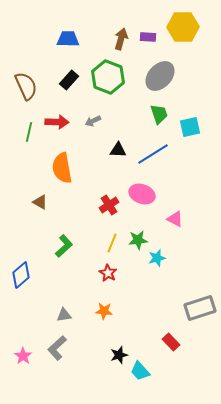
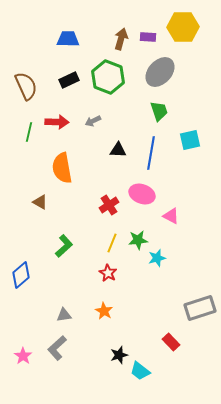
gray ellipse: moved 4 px up
black rectangle: rotated 24 degrees clockwise
green trapezoid: moved 3 px up
cyan square: moved 13 px down
blue line: moved 2 px left, 1 px up; rotated 48 degrees counterclockwise
pink triangle: moved 4 px left, 3 px up
orange star: rotated 24 degrees clockwise
cyan trapezoid: rotated 10 degrees counterclockwise
